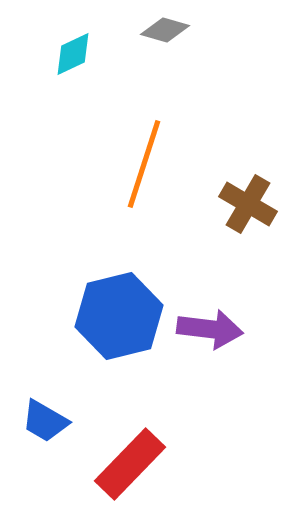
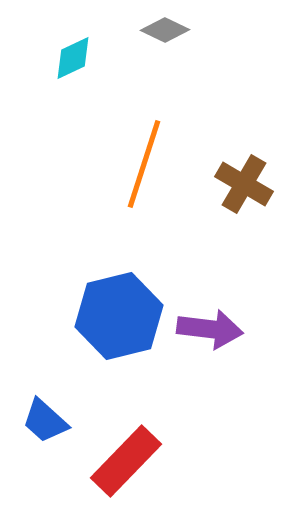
gray diamond: rotated 9 degrees clockwise
cyan diamond: moved 4 px down
brown cross: moved 4 px left, 20 px up
blue trapezoid: rotated 12 degrees clockwise
red rectangle: moved 4 px left, 3 px up
